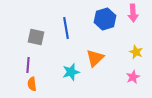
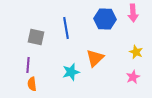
blue hexagon: rotated 20 degrees clockwise
